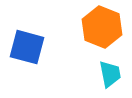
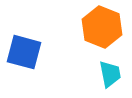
blue square: moved 3 px left, 5 px down
